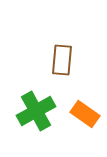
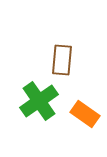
green cross: moved 3 px right, 10 px up; rotated 6 degrees counterclockwise
